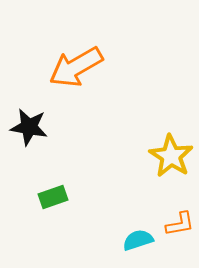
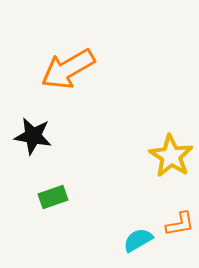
orange arrow: moved 8 px left, 2 px down
black star: moved 4 px right, 9 px down
cyan semicircle: rotated 12 degrees counterclockwise
